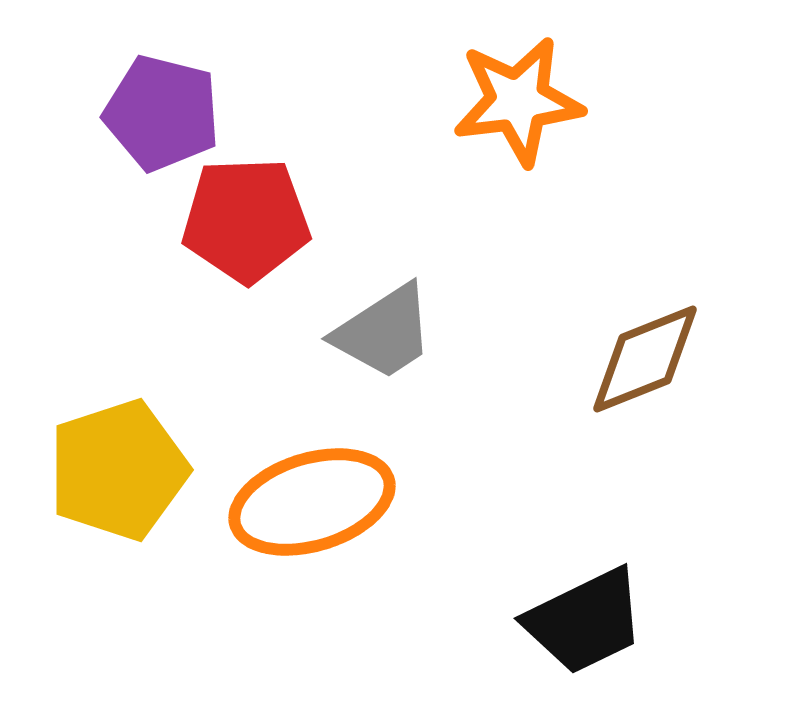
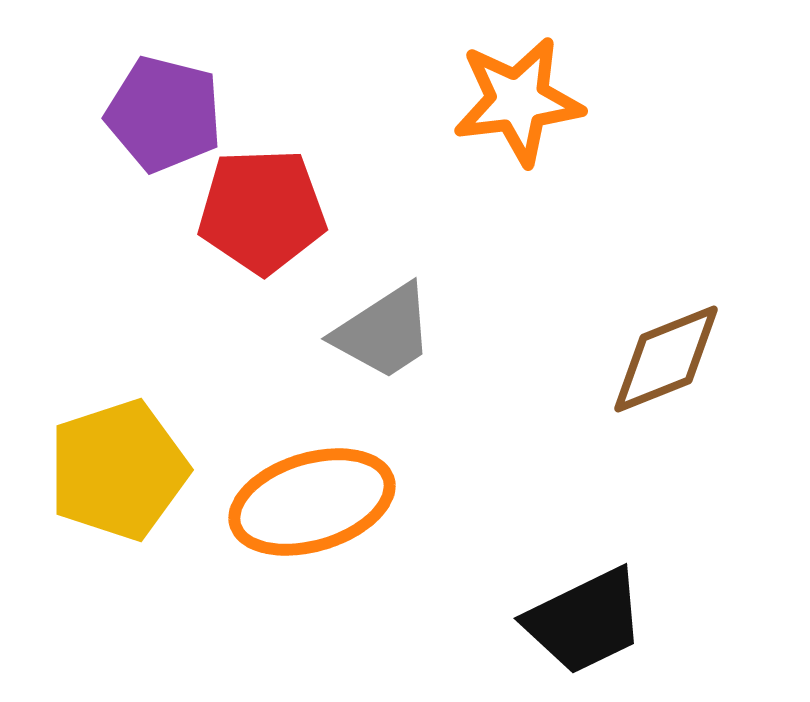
purple pentagon: moved 2 px right, 1 px down
red pentagon: moved 16 px right, 9 px up
brown diamond: moved 21 px right
